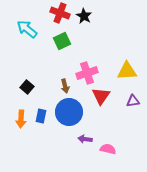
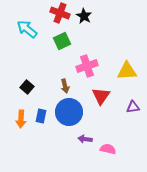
pink cross: moved 7 px up
purple triangle: moved 6 px down
